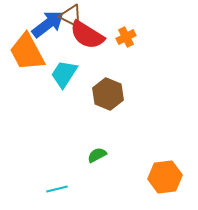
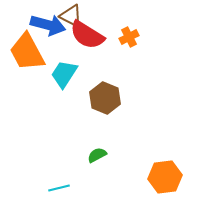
blue arrow: moved 1 px down; rotated 52 degrees clockwise
orange cross: moved 3 px right
brown hexagon: moved 3 px left, 4 px down
cyan line: moved 2 px right, 1 px up
